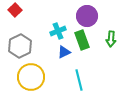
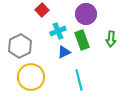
red square: moved 27 px right
purple circle: moved 1 px left, 2 px up
